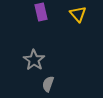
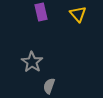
gray star: moved 2 px left, 2 px down
gray semicircle: moved 1 px right, 2 px down
